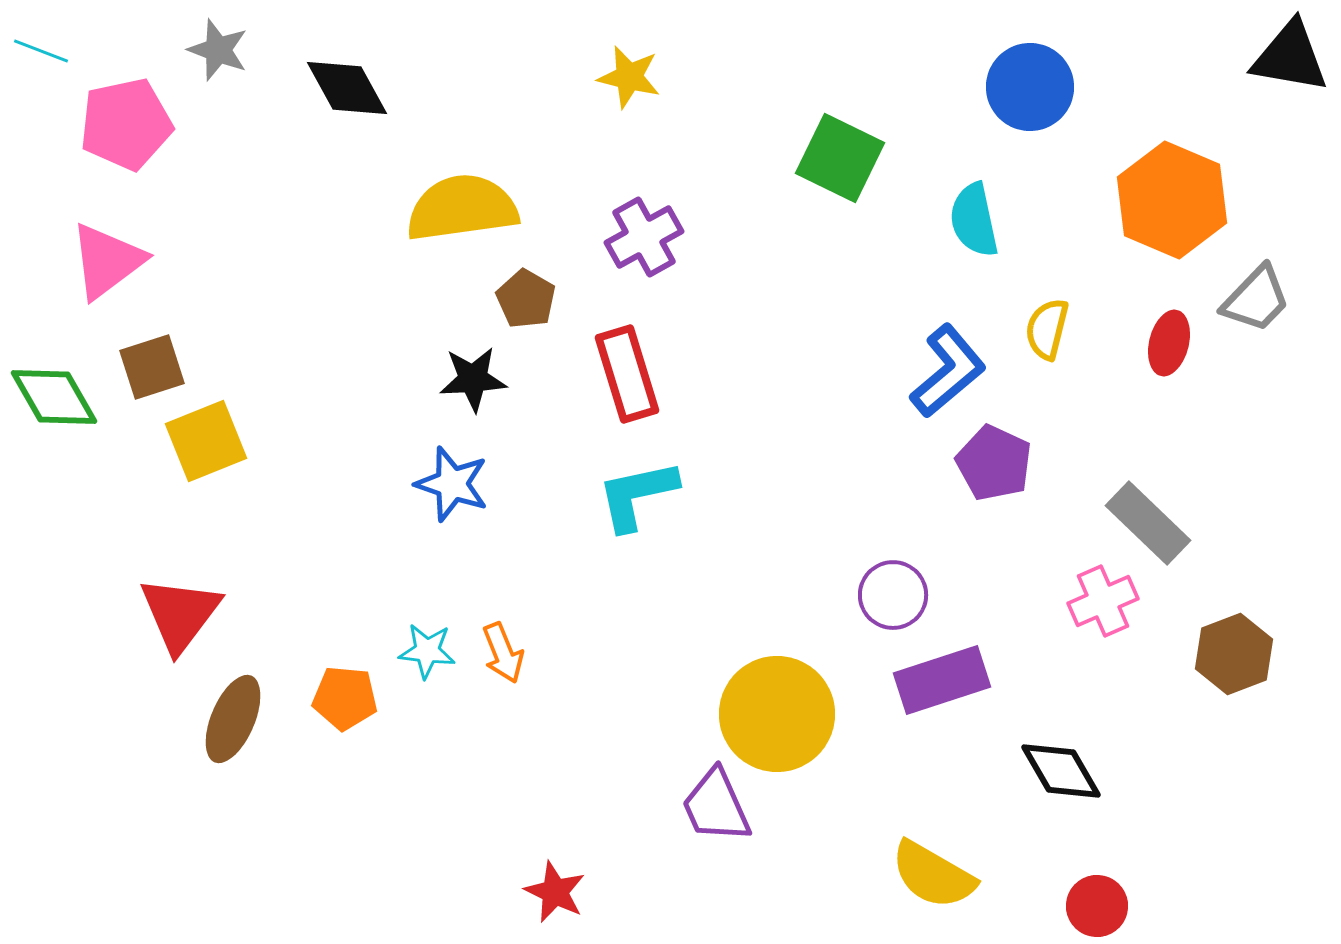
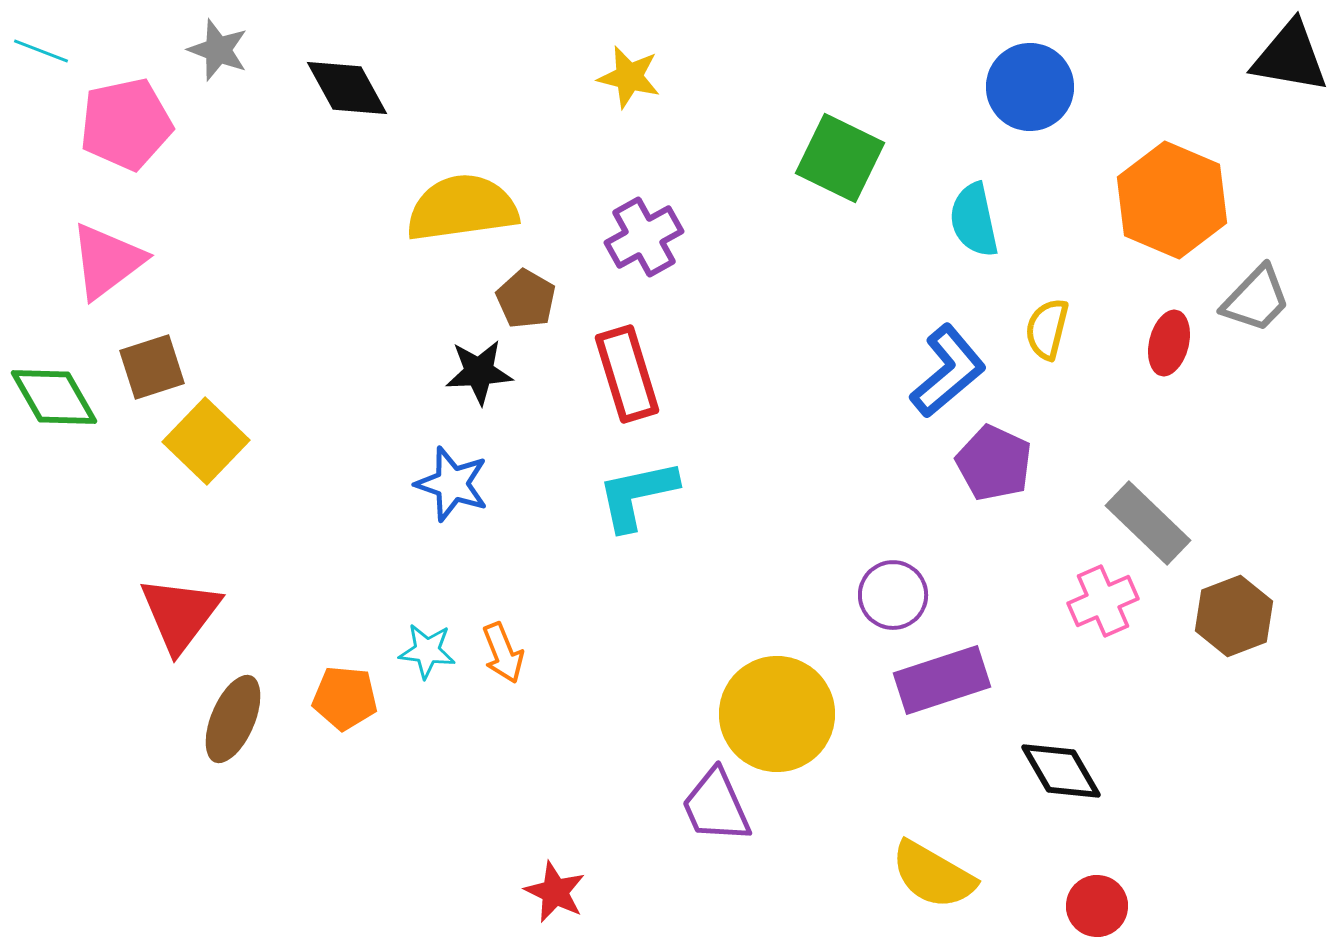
black star at (473, 379): moved 6 px right, 7 px up
yellow square at (206, 441): rotated 24 degrees counterclockwise
brown hexagon at (1234, 654): moved 38 px up
